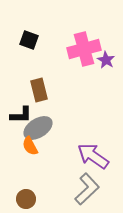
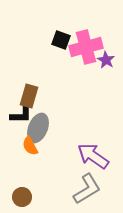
black square: moved 32 px right
pink cross: moved 2 px right, 2 px up
brown rectangle: moved 10 px left, 6 px down; rotated 30 degrees clockwise
gray ellipse: rotated 36 degrees counterclockwise
gray L-shape: rotated 12 degrees clockwise
brown circle: moved 4 px left, 2 px up
